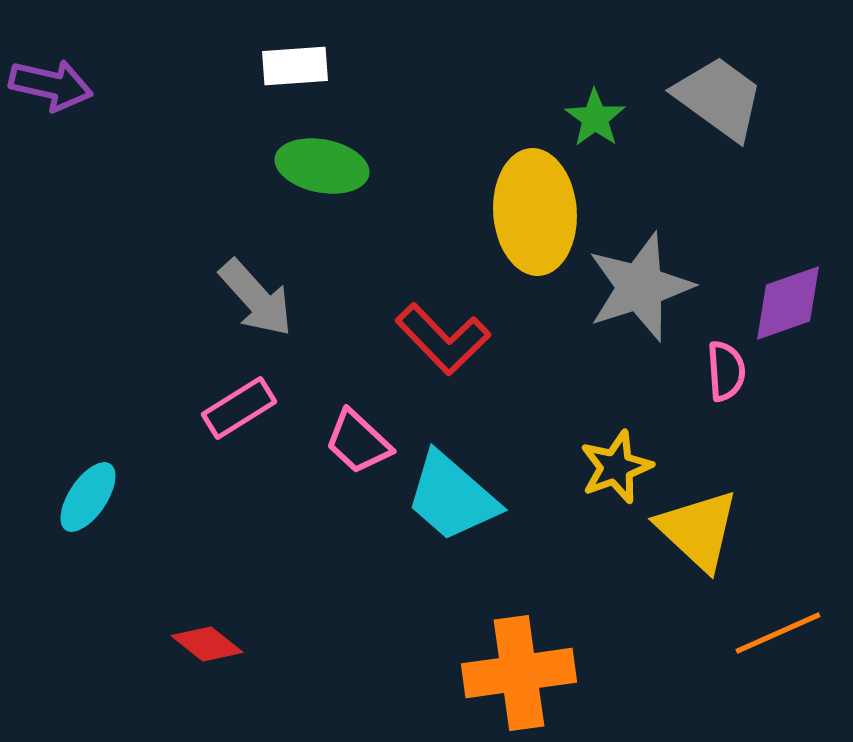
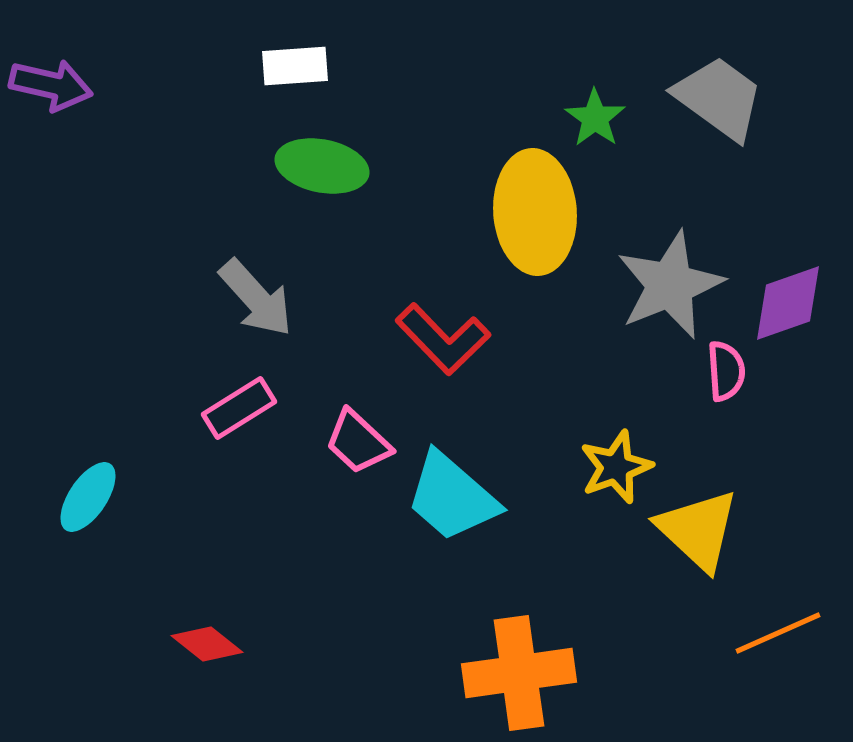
gray star: moved 30 px right, 2 px up; rotated 4 degrees counterclockwise
